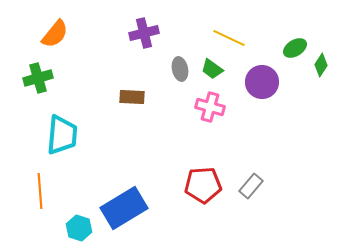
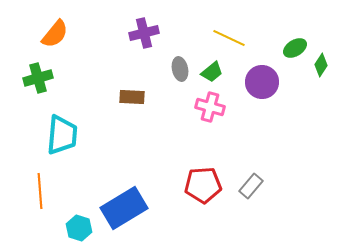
green trapezoid: moved 3 px down; rotated 75 degrees counterclockwise
